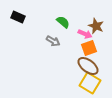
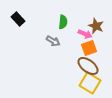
black rectangle: moved 2 px down; rotated 24 degrees clockwise
green semicircle: rotated 56 degrees clockwise
